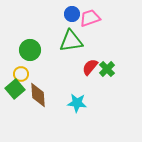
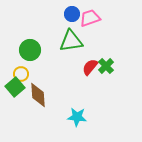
green cross: moved 1 px left, 3 px up
green square: moved 2 px up
cyan star: moved 14 px down
